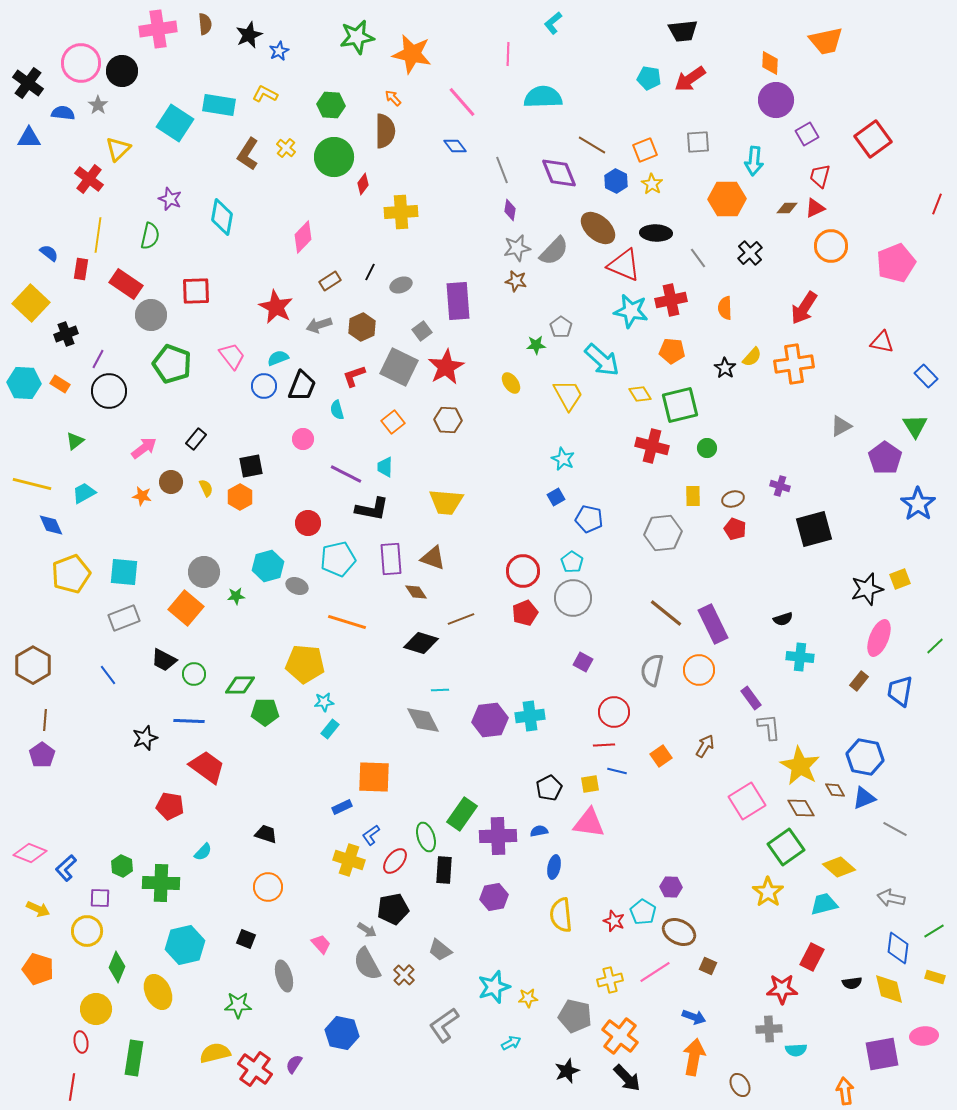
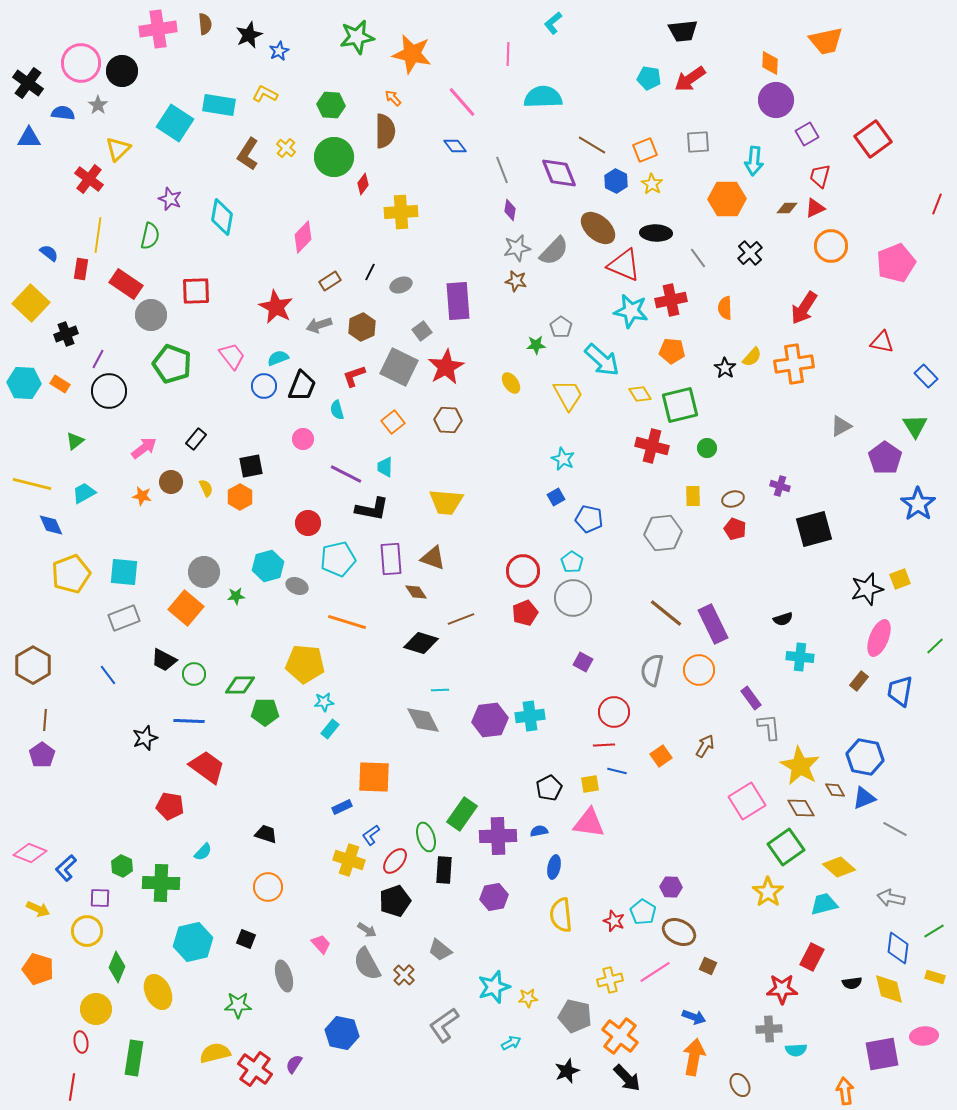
black pentagon at (393, 909): moved 2 px right, 8 px up; rotated 8 degrees counterclockwise
cyan hexagon at (185, 945): moved 8 px right, 3 px up
